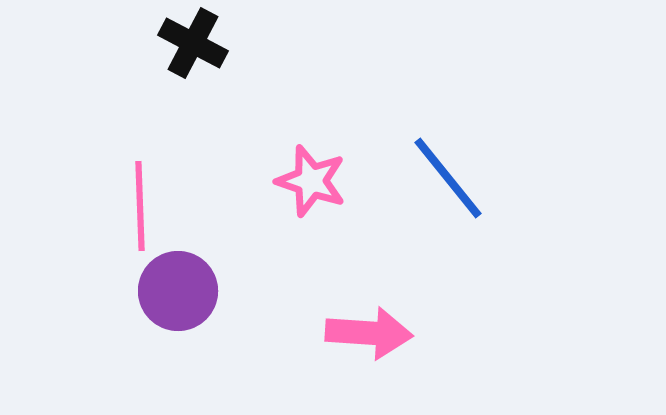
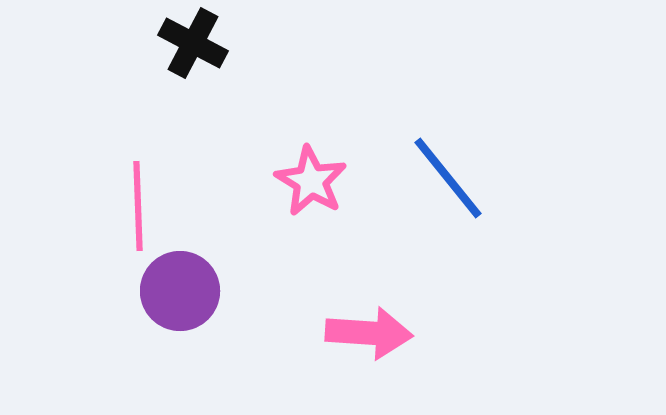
pink star: rotated 12 degrees clockwise
pink line: moved 2 px left
purple circle: moved 2 px right
